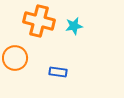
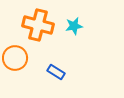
orange cross: moved 1 px left, 4 px down
blue rectangle: moved 2 px left; rotated 24 degrees clockwise
